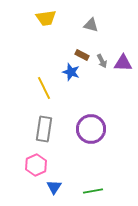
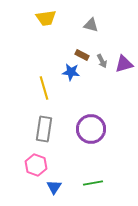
purple triangle: moved 1 px right, 1 px down; rotated 18 degrees counterclockwise
blue star: rotated 12 degrees counterclockwise
yellow line: rotated 10 degrees clockwise
pink hexagon: rotated 15 degrees counterclockwise
green line: moved 8 px up
